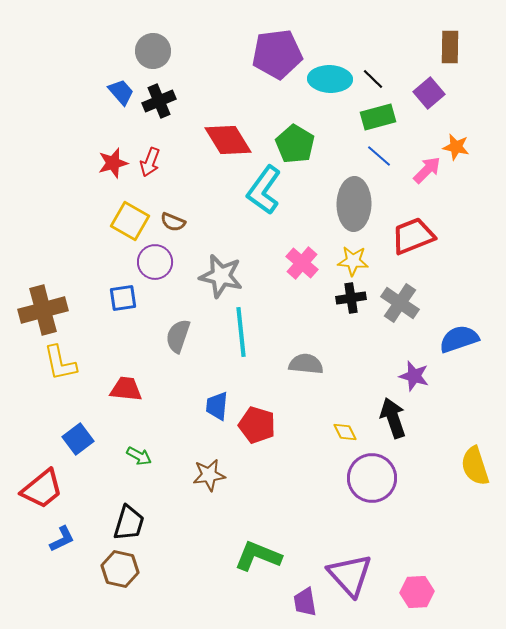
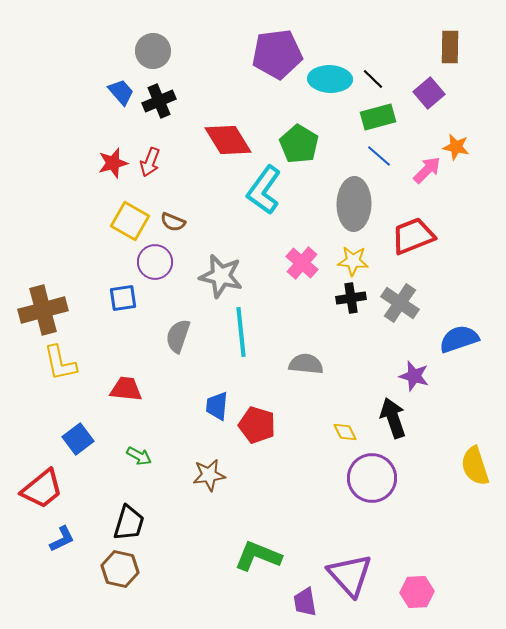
green pentagon at (295, 144): moved 4 px right
